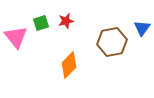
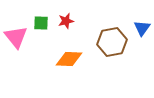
green square: rotated 21 degrees clockwise
orange diamond: moved 6 px up; rotated 48 degrees clockwise
